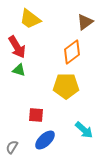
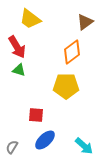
cyan arrow: moved 16 px down
